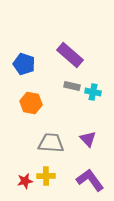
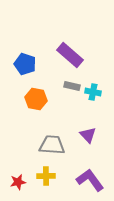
blue pentagon: moved 1 px right
orange hexagon: moved 5 px right, 4 px up
purple triangle: moved 4 px up
gray trapezoid: moved 1 px right, 2 px down
red star: moved 7 px left, 1 px down
